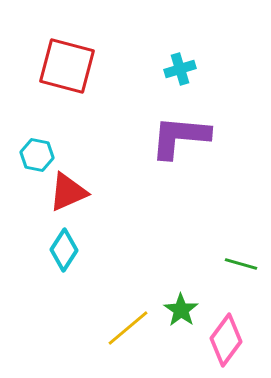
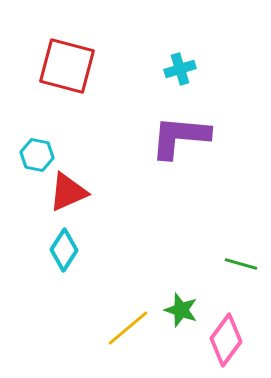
green star: rotated 16 degrees counterclockwise
